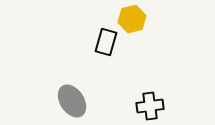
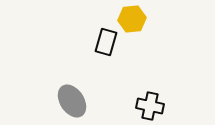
yellow hexagon: rotated 8 degrees clockwise
black cross: rotated 20 degrees clockwise
